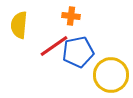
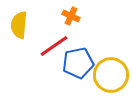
orange cross: rotated 18 degrees clockwise
blue pentagon: moved 11 px down
